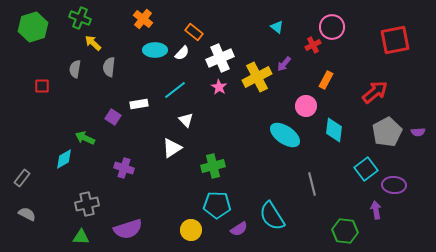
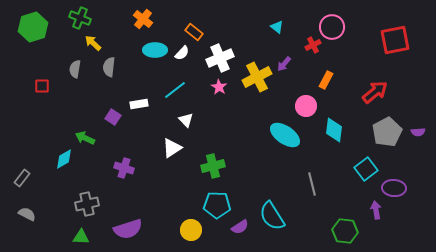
purple ellipse at (394, 185): moved 3 px down
purple semicircle at (239, 229): moved 1 px right, 2 px up
